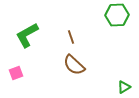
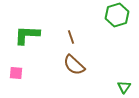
green hexagon: rotated 15 degrees counterclockwise
green L-shape: rotated 32 degrees clockwise
pink square: rotated 24 degrees clockwise
green triangle: rotated 24 degrees counterclockwise
